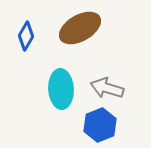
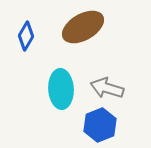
brown ellipse: moved 3 px right, 1 px up
